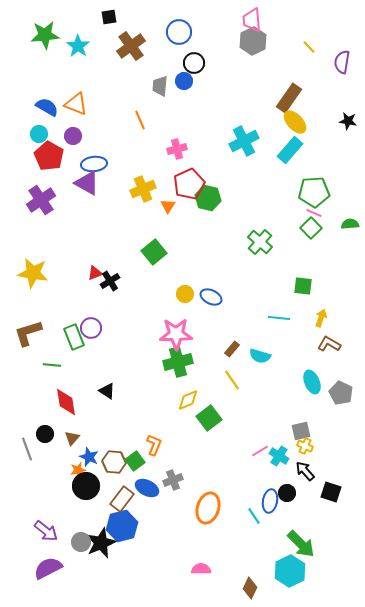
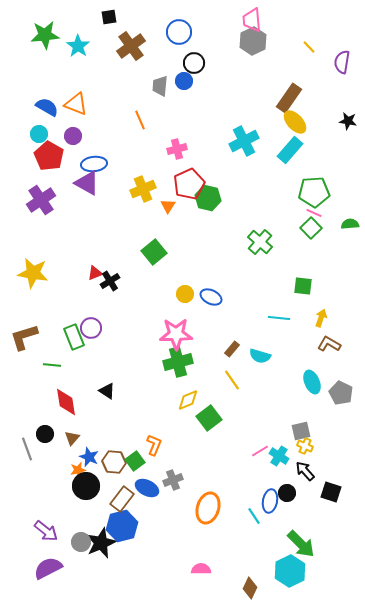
brown L-shape at (28, 333): moved 4 px left, 4 px down
